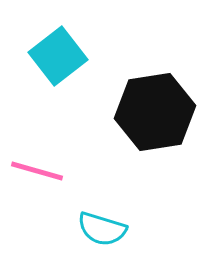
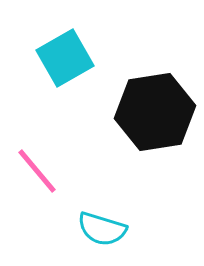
cyan square: moved 7 px right, 2 px down; rotated 8 degrees clockwise
pink line: rotated 34 degrees clockwise
